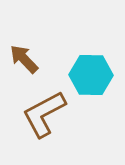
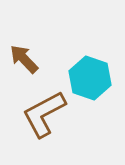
cyan hexagon: moved 1 px left, 3 px down; rotated 18 degrees clockwise
